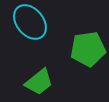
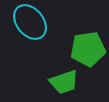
green trapezoid: moved 25 px right; rotated 20 degrees clockwise
